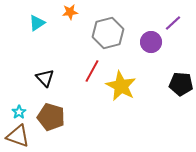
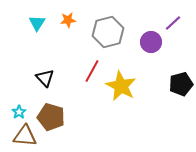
orange star: moved 2 px left, 8 px down
cyan triangle: rotated 24 degrees counterclockwise
gray hexagon: moved 1 px up
black pentagon: rotated 20 degrees counterclockwise
brown triangle: moved 7 px right; rotated 15 degrees counterclockwise
